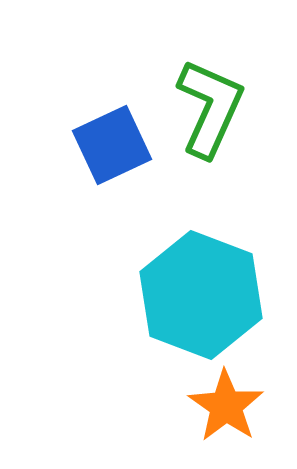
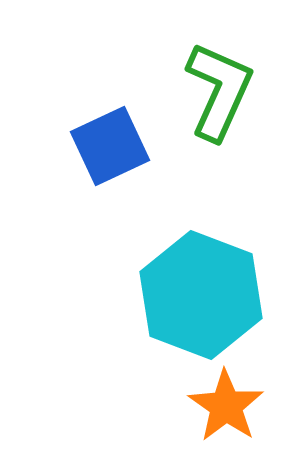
green L-shape: moved 9 px right, 17 px up
blue square: moved 2 px left, 1 px down
